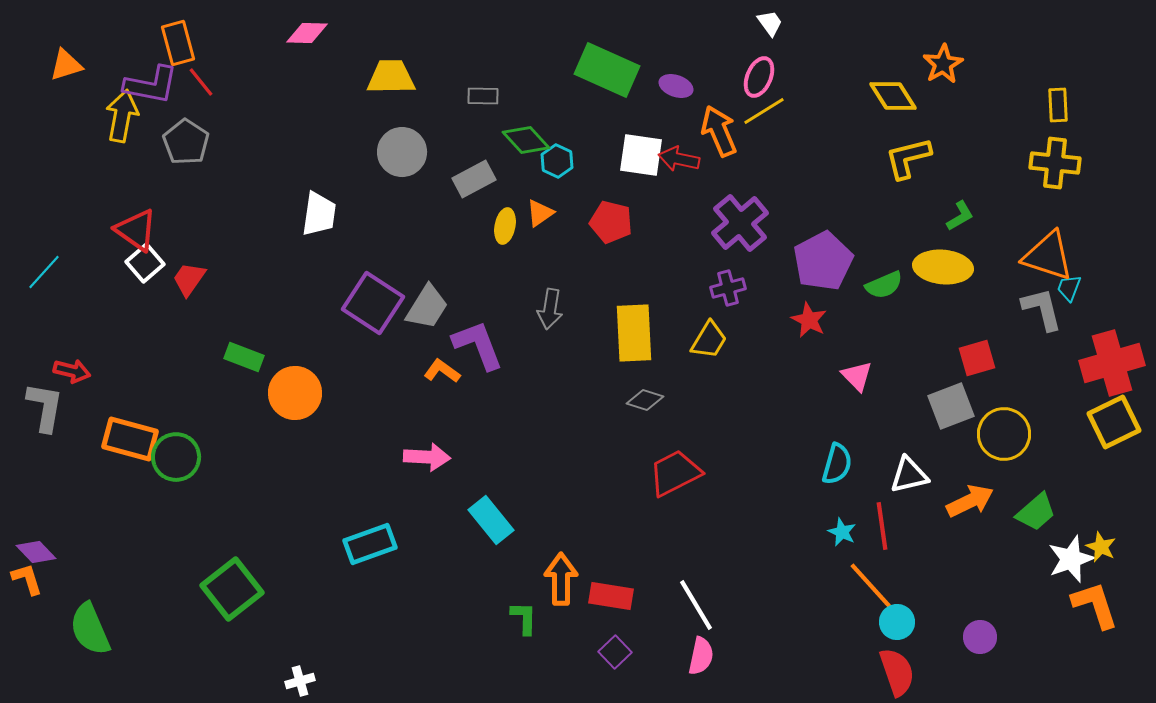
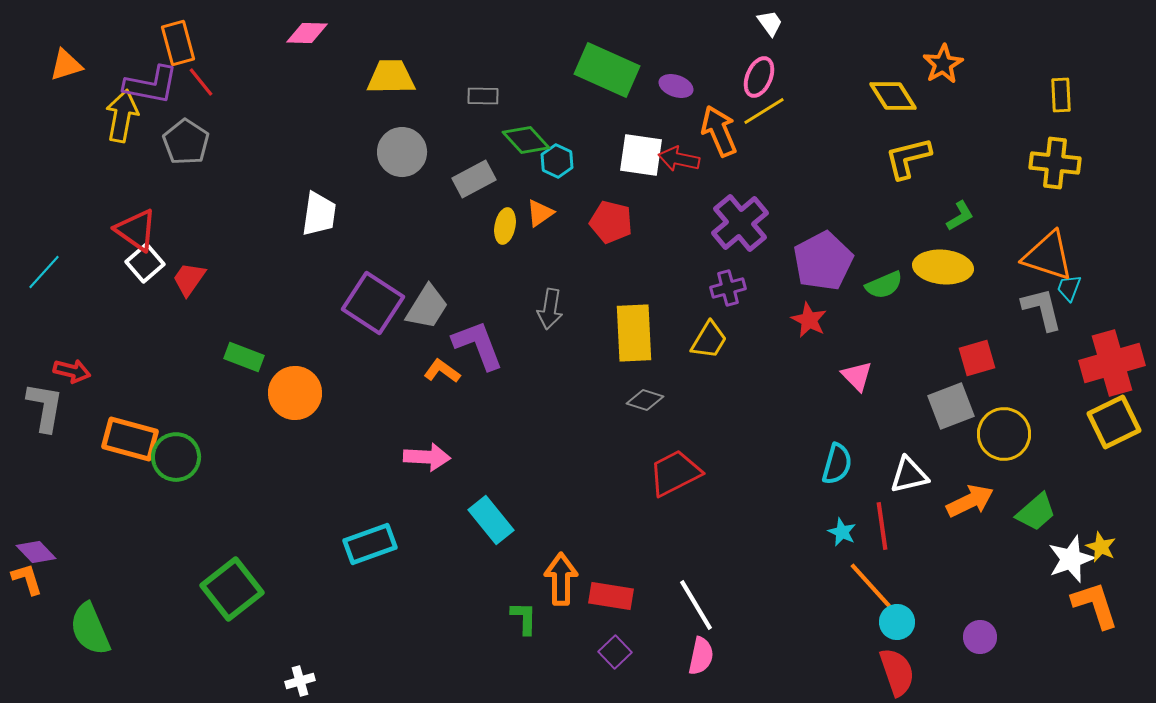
yellow rectangle at (1058, 105): moved 3 px right, 10 px up
